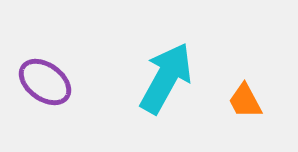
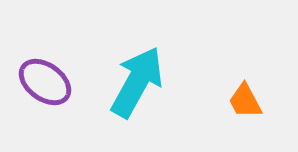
cyan arrow: moved 29 px left, 4 px down
